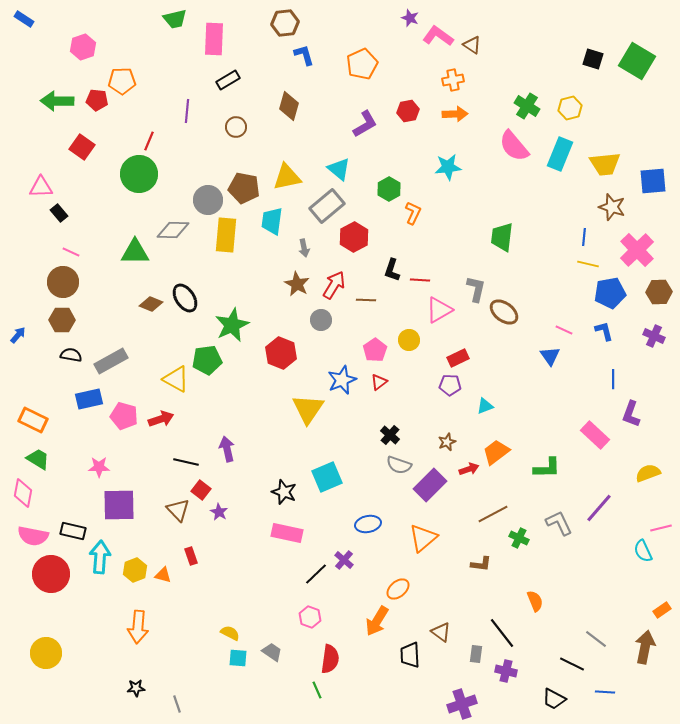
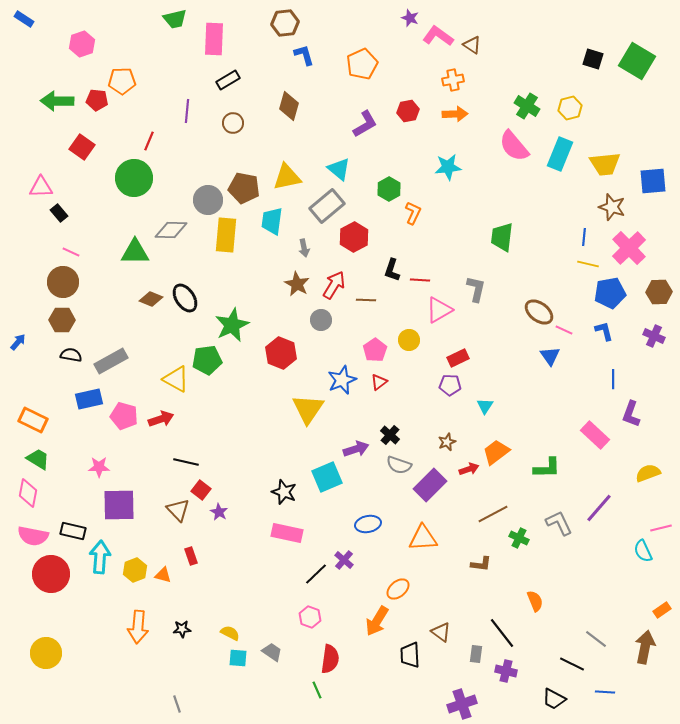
pink hexagon at (83, 47): moved 1 px left, 3 px up
brown circle at (236, 127): moved 3 px left, 4 px up
green circle at (139, 174): moved 5 px left, 4 px down
gray diamond at (173, 230): moved 2 px left
pink cross at (637, 250): moved 8 px left, 2 px up
brown diamond at (151, 304): moved 5 px up
brown ellipse at (504, 312): moved 35 px right
blue arrow at (18, 335): moved 7 px down
cyan triangle at (485, 406): rotated 36 degrees counterclockwise
purple arrow at (227, 449): moved 129 px right; rotated 85 degrees clockwise
pink diamond at (23, 493): moved 5 px right
orange triangle at (423, 538): rotated 36 degrees clockwise
black star at (136, 688): moved 46 px right, 59 px up
